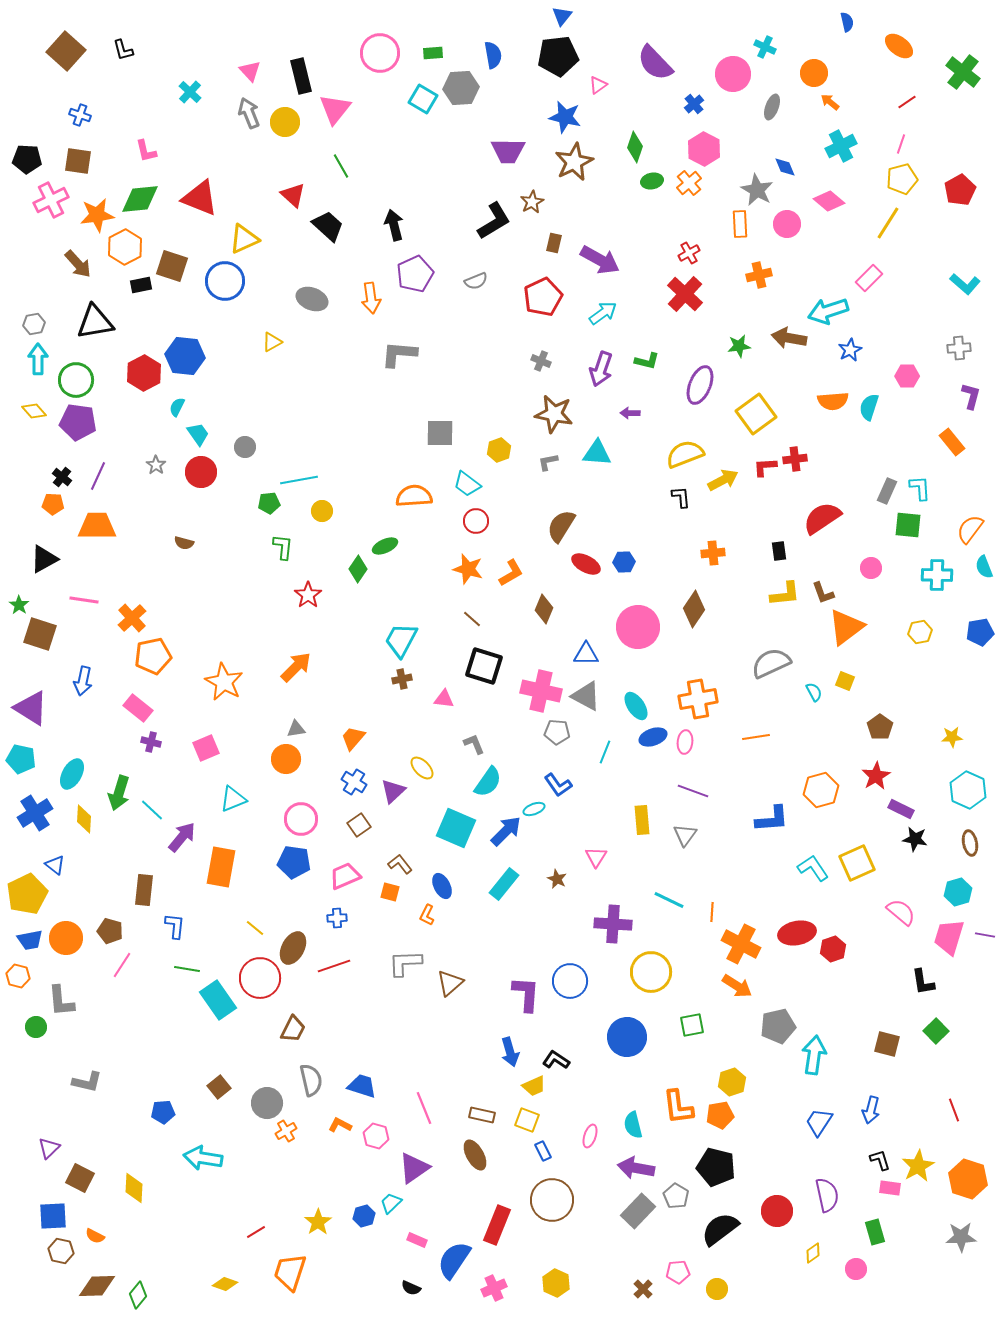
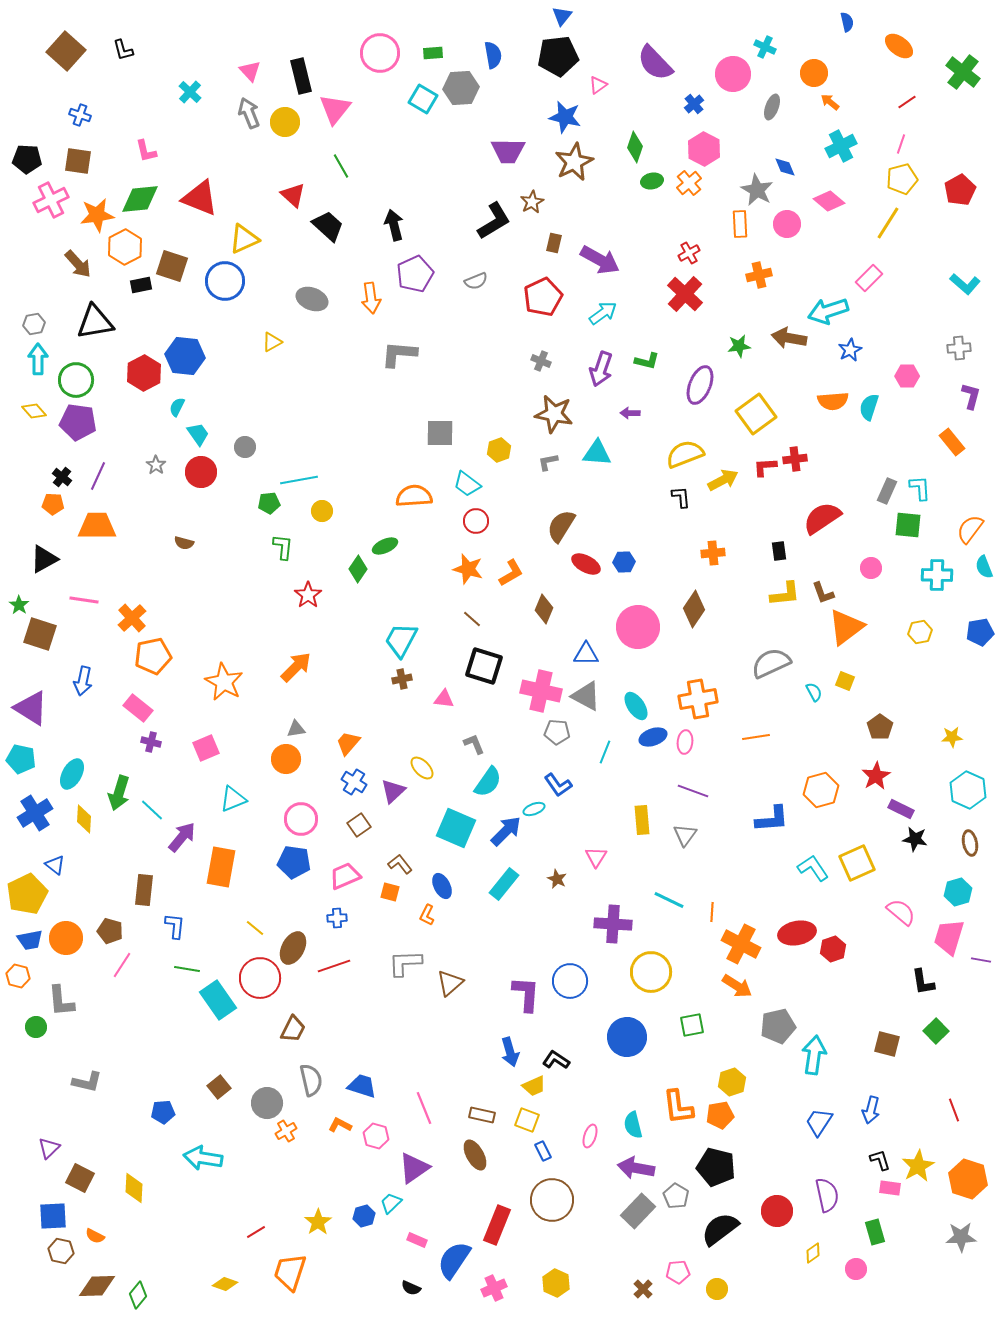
orange trapezoid at (353, 738): moved 5 px left, 5 px down
purple line at (985, 935): moved 4 px left, 25 px down
